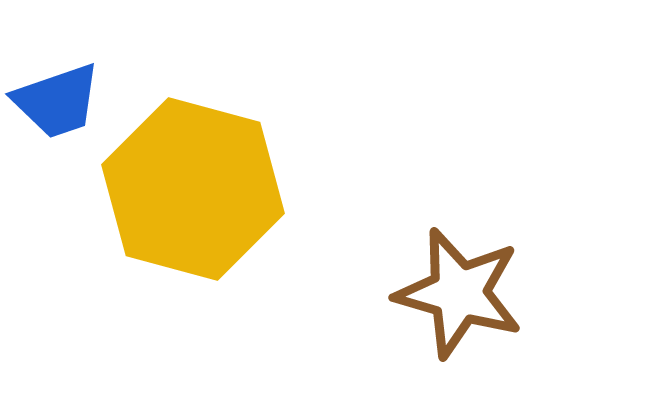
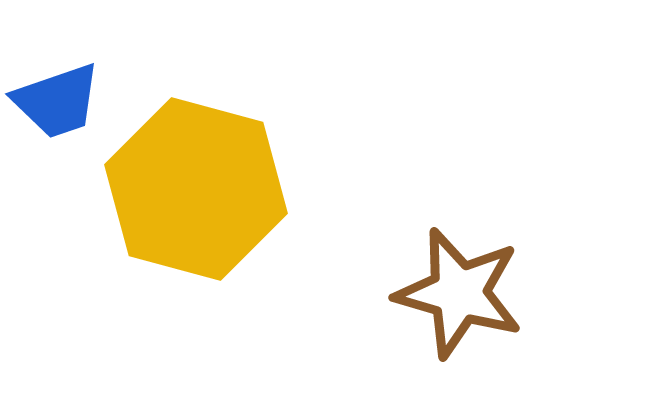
yellow hexagon: moved 3 px right
